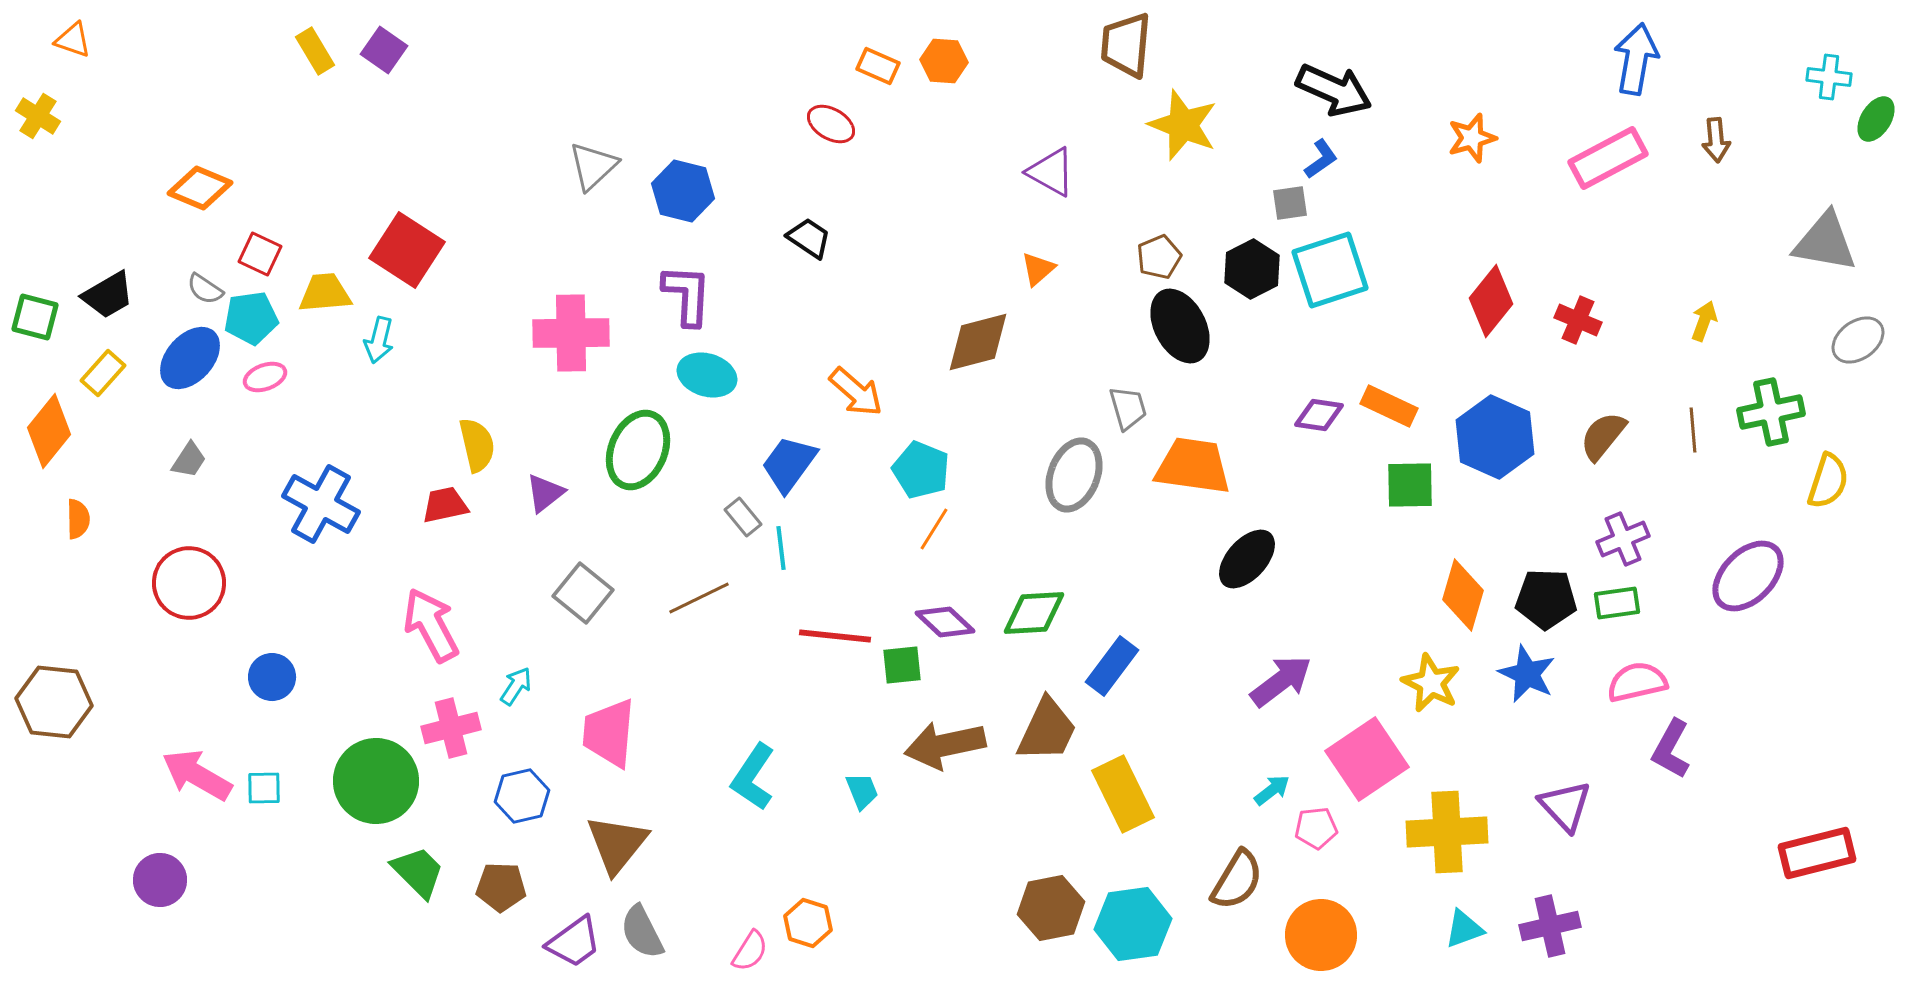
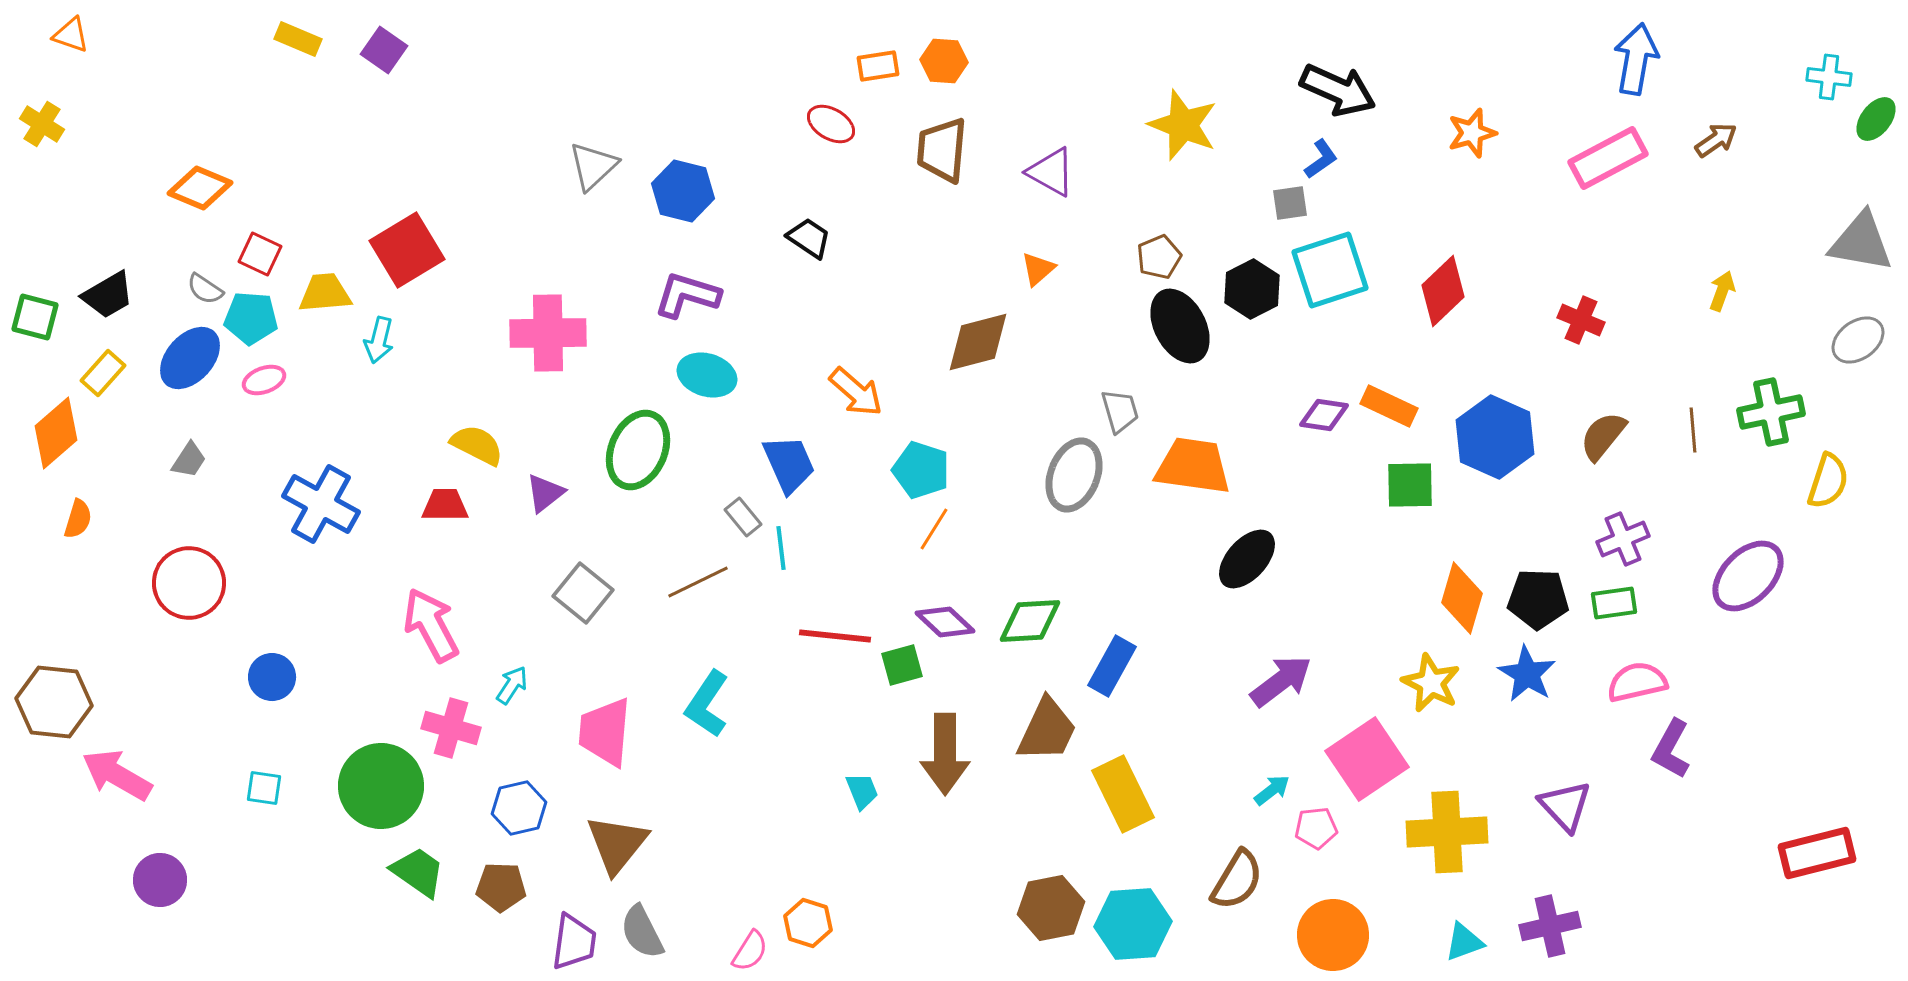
orange triangle at (73, 40): moved 2 px left, 5 px up
brown trapezoid at (1126, 45): moved 184 px left, 105 px down
yellow rectangle at (315, 51): moved 17 px left, 12 px up; rotated 36 degrees counterclockwise
orange rectangle at (878, 66): rotated 33 degrees counterclockwise
black arrow at (1334, 90): moved 4 px right
yellow cross at (38, 116): moved 4 px right, 8 px down
green ellipse at (1876, 119): rotated 6 degrees clockwise
orange star at (1472, 138): moved 5 px up
brown arrow at (1716, 140): rotated 120 degrees counterclockwise
gray triangle at (1825, 242): moved 36 px right
red square at (407, 250): rotated 26 degrees clockwise
black hexagon at (1252, 269): moved 20 px down
purple L-shape at (687, 295): rotated 76 degrees counterclockwise
red diamond at (1491, 301): moved 48 px left, 10 px up; rotated 8 degrees clockwise
cyan pentagon at (251, 318): rotated 12 degrees clockwise
red cross at (1578, 320): moved 3 px right
yellow arrow at (1704, 321): moved 18 px right, 30 px up
pink cross at (571, 333): moved 23 px left
pink ellipse at (265, 377): moved 1 px left, 3 px down
gray trapezoid at (1128, 408): moved 8 px left, 3 px down
purple diamond at (1319, 415): moved 5 px right
orange diamond at (49, 431): moved 7 px right, 2 px down; rotated 10 degrees clockwise
yellow semicircle at (477, 445): rotated 50 degrees counterclockwise
blue trapezoid at (789, 464): rotated 120 degrees clockwise
cyan pentagon at (921, 470): rotated 4 degrees counterclockwise
red trapezoid at (445, 505): rotated 12 degrees clockwise
orange semicircle at (78, 519): rotated 18 degrees clockwise
orange diamond at (1463, 595): moved 1 px left, 3 px down
brown line at (699, 598): moved 1 px left, 16 px up
black pentagon at (1546, 599): moved 8 px left
green rectangle at (1617, 603): moved 3 px left
green diamond at (1034, 613): moved 4 px left, 8 px down
green square at (902, 665): rotated 9 degrees counterclockwise
blue rectangle at (1112, 666): rotated 8 degrees counterclockwise
blue star at (1527, 674): rotated 6 degrees clockwise
cyan arrow at (516, 686): moved 4 px left, 1 px up
pink cross at (451, 728): rotated 30 degrees clockwise
pink trapezoid at (609, 733): moved 4 px left, 1 px up
brown arrow at (945, 745): moved 9 px down; rotated 78 degrees counterclockwise
pink arrow at (197, 775): moved 80 px left
cyan L-shape at (753, 777): moved 46 px left, 73 px up
green circle at (376, 781): moved 5 px right, 5 px down
cyan square at (264, 788): rotated 9 degrees clockwise
blue hexagon at (522, 796): moved 3 px left, 12 px down
green trapezoid at (418, 872): rotated 10 degrees counterclockwise
cyan hexagon at (1133, 924): rotated 4 degrees clockwise
cyan triangle at (1464, 929): moved 13 px down
orange circle at (1321, 935): moved 12 px right
purple trapezoid at (574, 942): rotated 46 degrees counterclockwise
